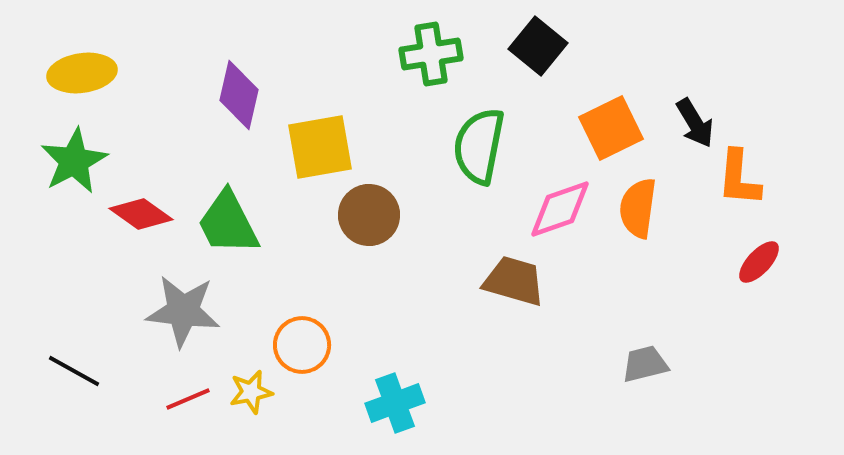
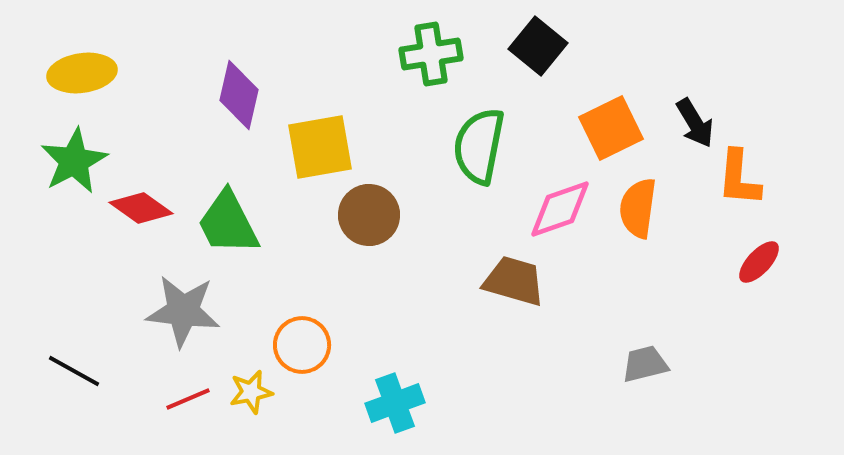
red diamond: moved 6 px up
